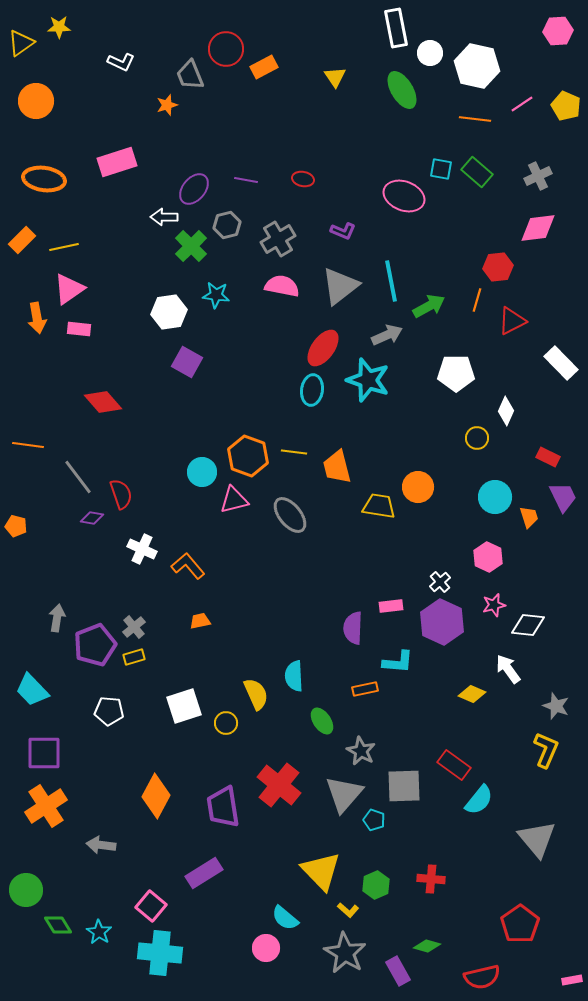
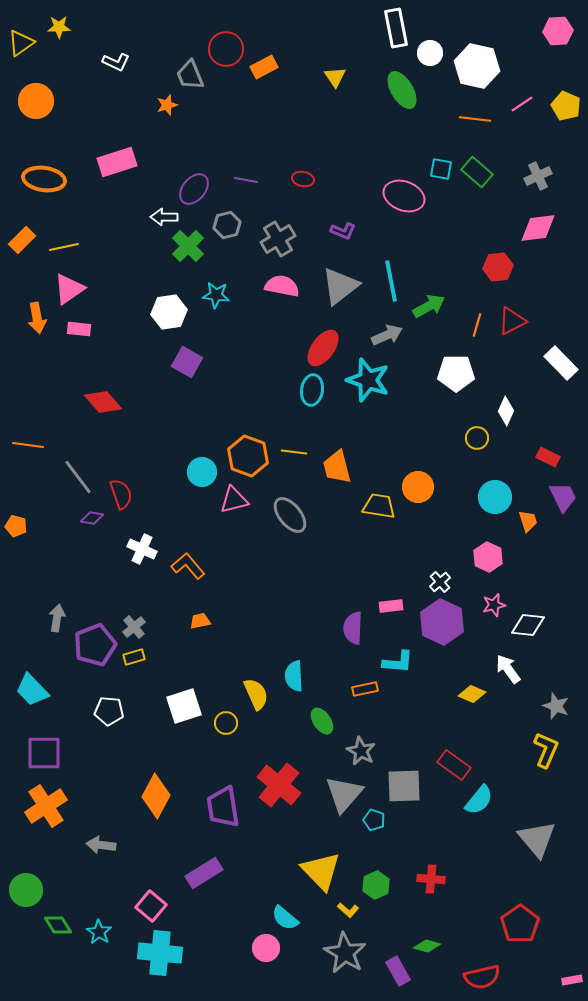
white L-shape at (121, 62): moved 5 px left
green cross at (191, 246): moved 3 px left
orange line at (477, 300): moved 25 px down
orange trapezoid at (529, 517): moved 1 px left, 4 px down
